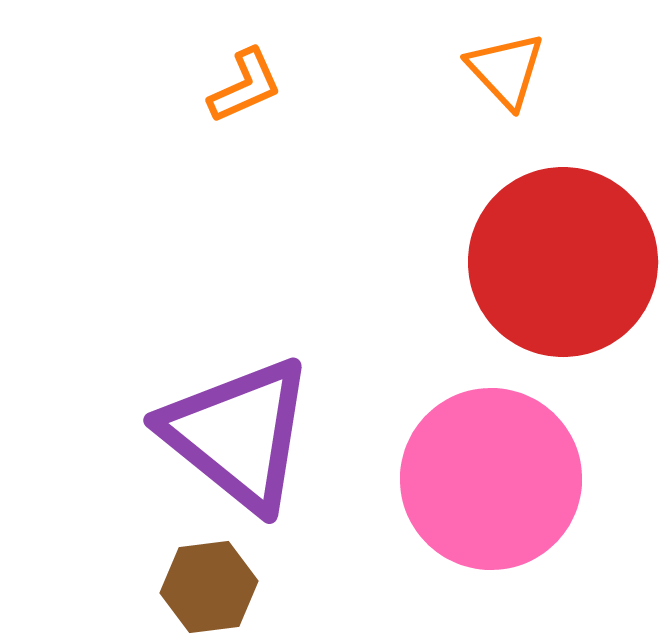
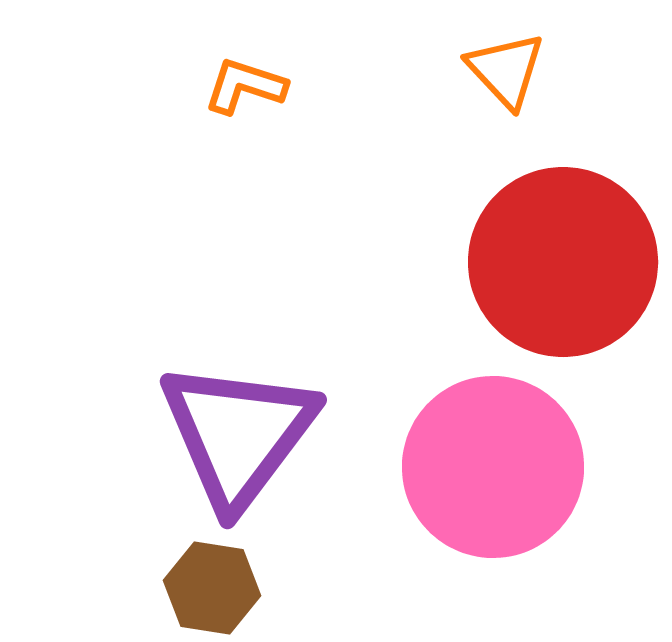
orange L-shape: rotated 138 degrees counterclockwise
purple triangle: rotated 28 degrees clockwise
pink circle: moved 2 px right, 12 px up
brown hexagon: moved 3 px right, 1 px down; rotated 16 degrees clockwise
